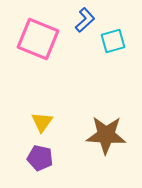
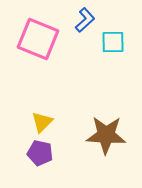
cyan square: moved 1 px down; rotated 15 degrees clockwise
yellow triangle: rotated 10 degrees clockwise
purple pentagon: moved 5 px up
